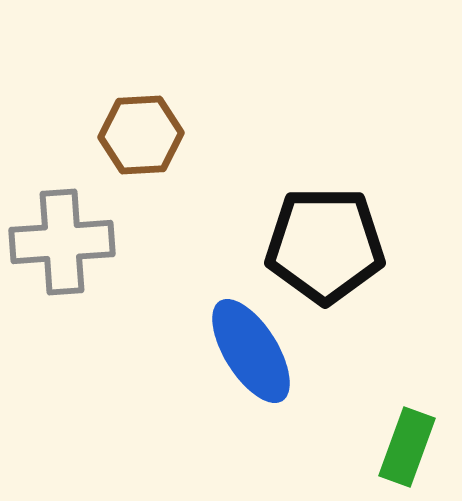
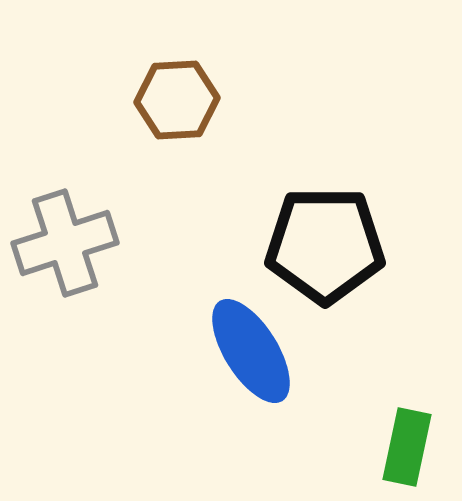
brown hexagon: moved 36 px right, 35 px up
gray cross: moved 3 px right, 1 px down; rotated 14 degrees counterclockwise
green rectangle: rotated 8 degrees counterclockwise
